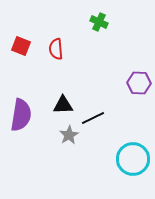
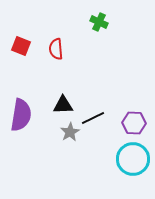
purple hexagon: moved 5 px left, 40 px down
gray star: moved 1 px right, 3 px up
